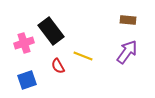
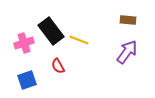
yellow line: moved 4 px left, 16 px up
